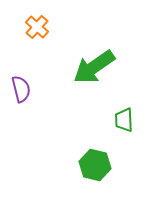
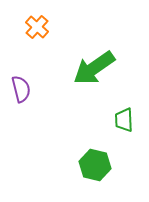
green arrow: moved 1 px down
